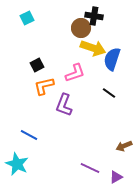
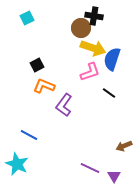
pink L-shape: moved 15 px right, 1 px up
orange L-shape: rotated 35 degrees clockwise
purple L-shape: rotated 15 degrees clockwise
purple triangle: moved 2 px left, 1 px up; rotated 32 degrees counterclockwise
